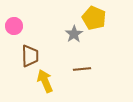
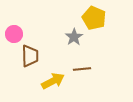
pink circle: moved 8 px down
gray star: moved 3 px down
yellow arrow: moved 8 px right; rotated 85 degrees clockwise
